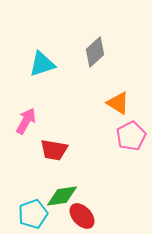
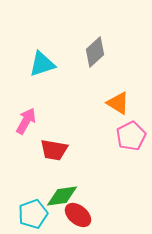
red ellipse: moved 4 px left, 1 px up; rotated 8 degrees counterclockwise
